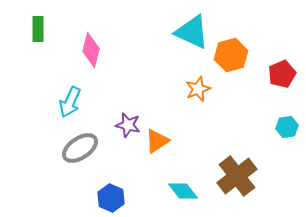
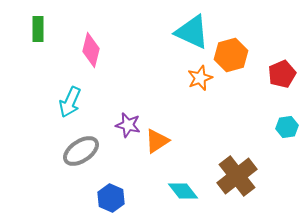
orange star: moved 2 px right, 11 px up
gray ellipse: moved 1 px right, 3 px down
